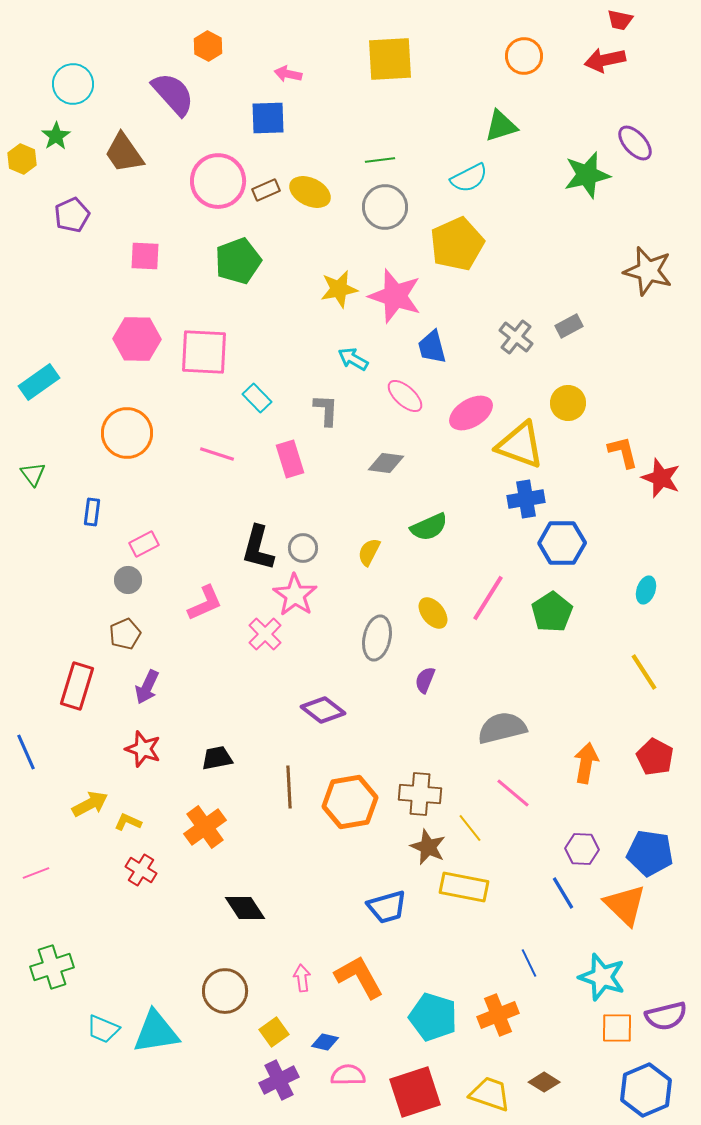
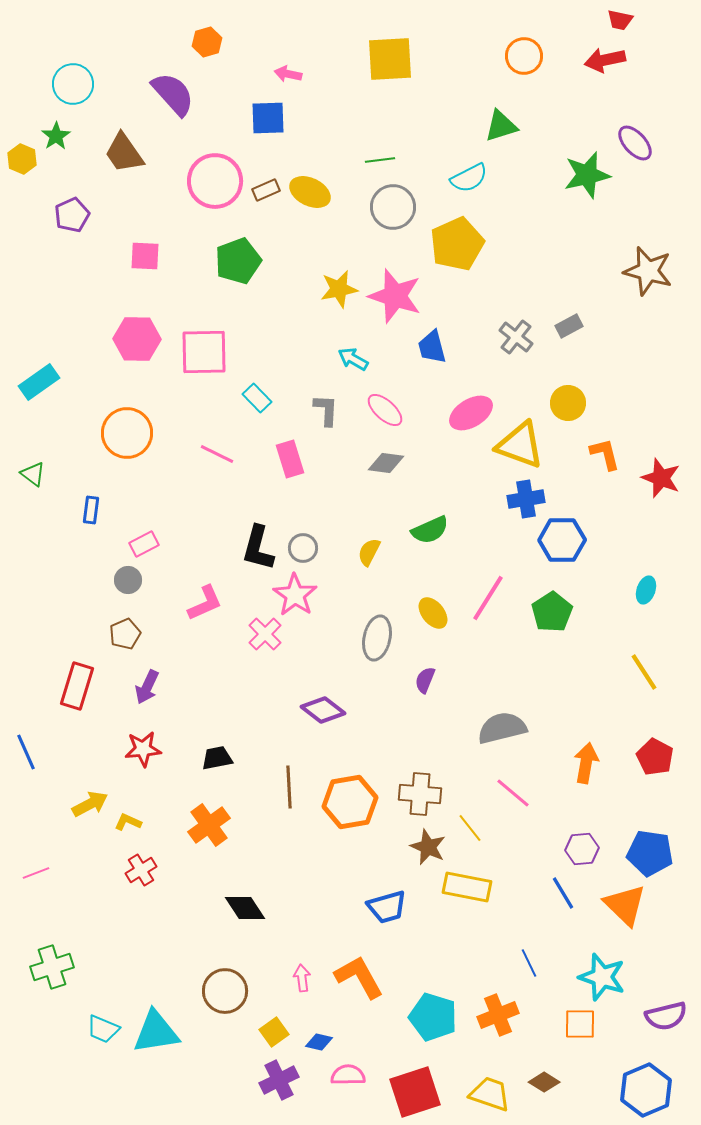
orange hexagon at (208, 46): moved 1 px left, 4 px up; rotated 16 degrees clockwise
pink circle at (218, 181): moved 3 px left
gray circle at (385, 207): moved 8 px right
pink square at (204, 352): rotated 4 degrees counterclockwise
pink ellipse at (405, 396): moved 20 px left, 14 px down
orange L-shape at (623, 452): moved 18 px left, 2 px down
pink line at (217, 454): rotated 8 degrees clockwise
green triangle at (33, 474): rotated 16 degrees counterclockwise
blue rectangle at (92, 512): moved 1 px left, 2 px up
green semicircle at (429, 527): moved 1 px right, 3 px down
blue hexagon at (562, 543): moved 3 px up
red star at (143, 749): rotated 24 degrees counterclockwise
orange cross at (205, 827): moved 4 px right, 2 px up
purple hexagon at (582, 849): rotated 8 degrees counterclockwise
red cross at (141, 870): rotated 28 degrees clockwise
yellow rectangle at (464, 887): moved 3 px right
orange square at (617, 1028): moved 37 px left, 4 px up
blue diamond at (325, 1042): moved 6 px left
